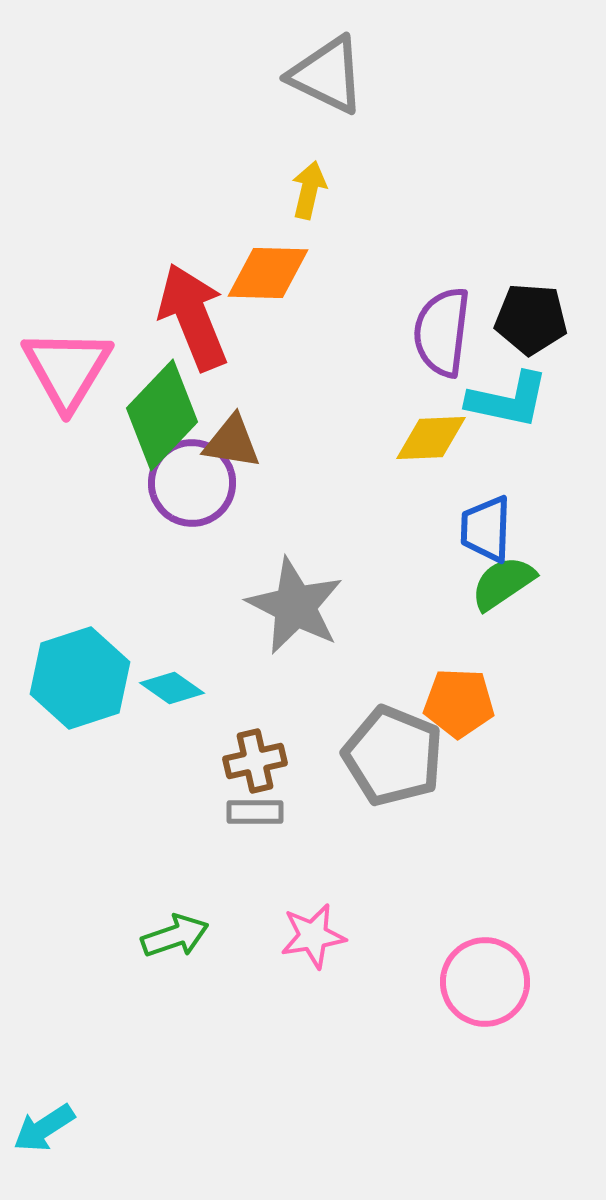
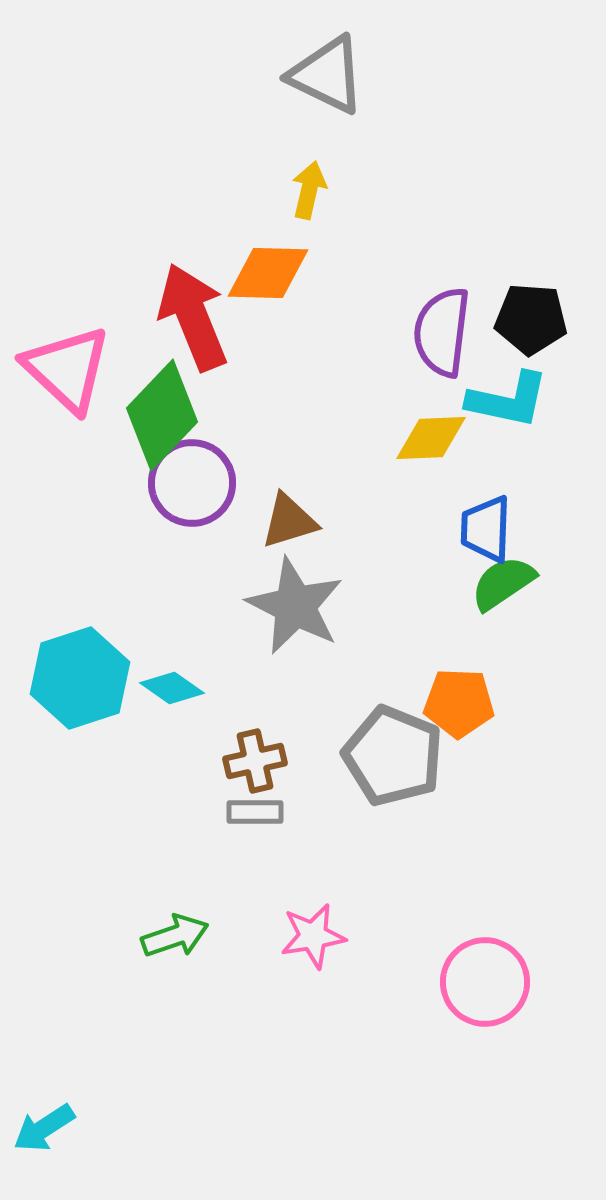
pink triangle: rotated 18 degrees counterclockwise
brown triangle: moved 57 px right, 79 px down; rotated 26 degrees counterclockwise
